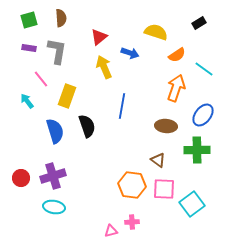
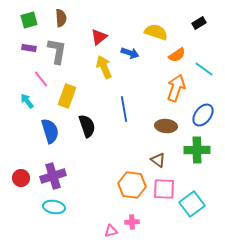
blue line: moved 2 px right, 3 px down; rotated 20 degrees counterclockwise
blue semicircle: moved 5 px left
